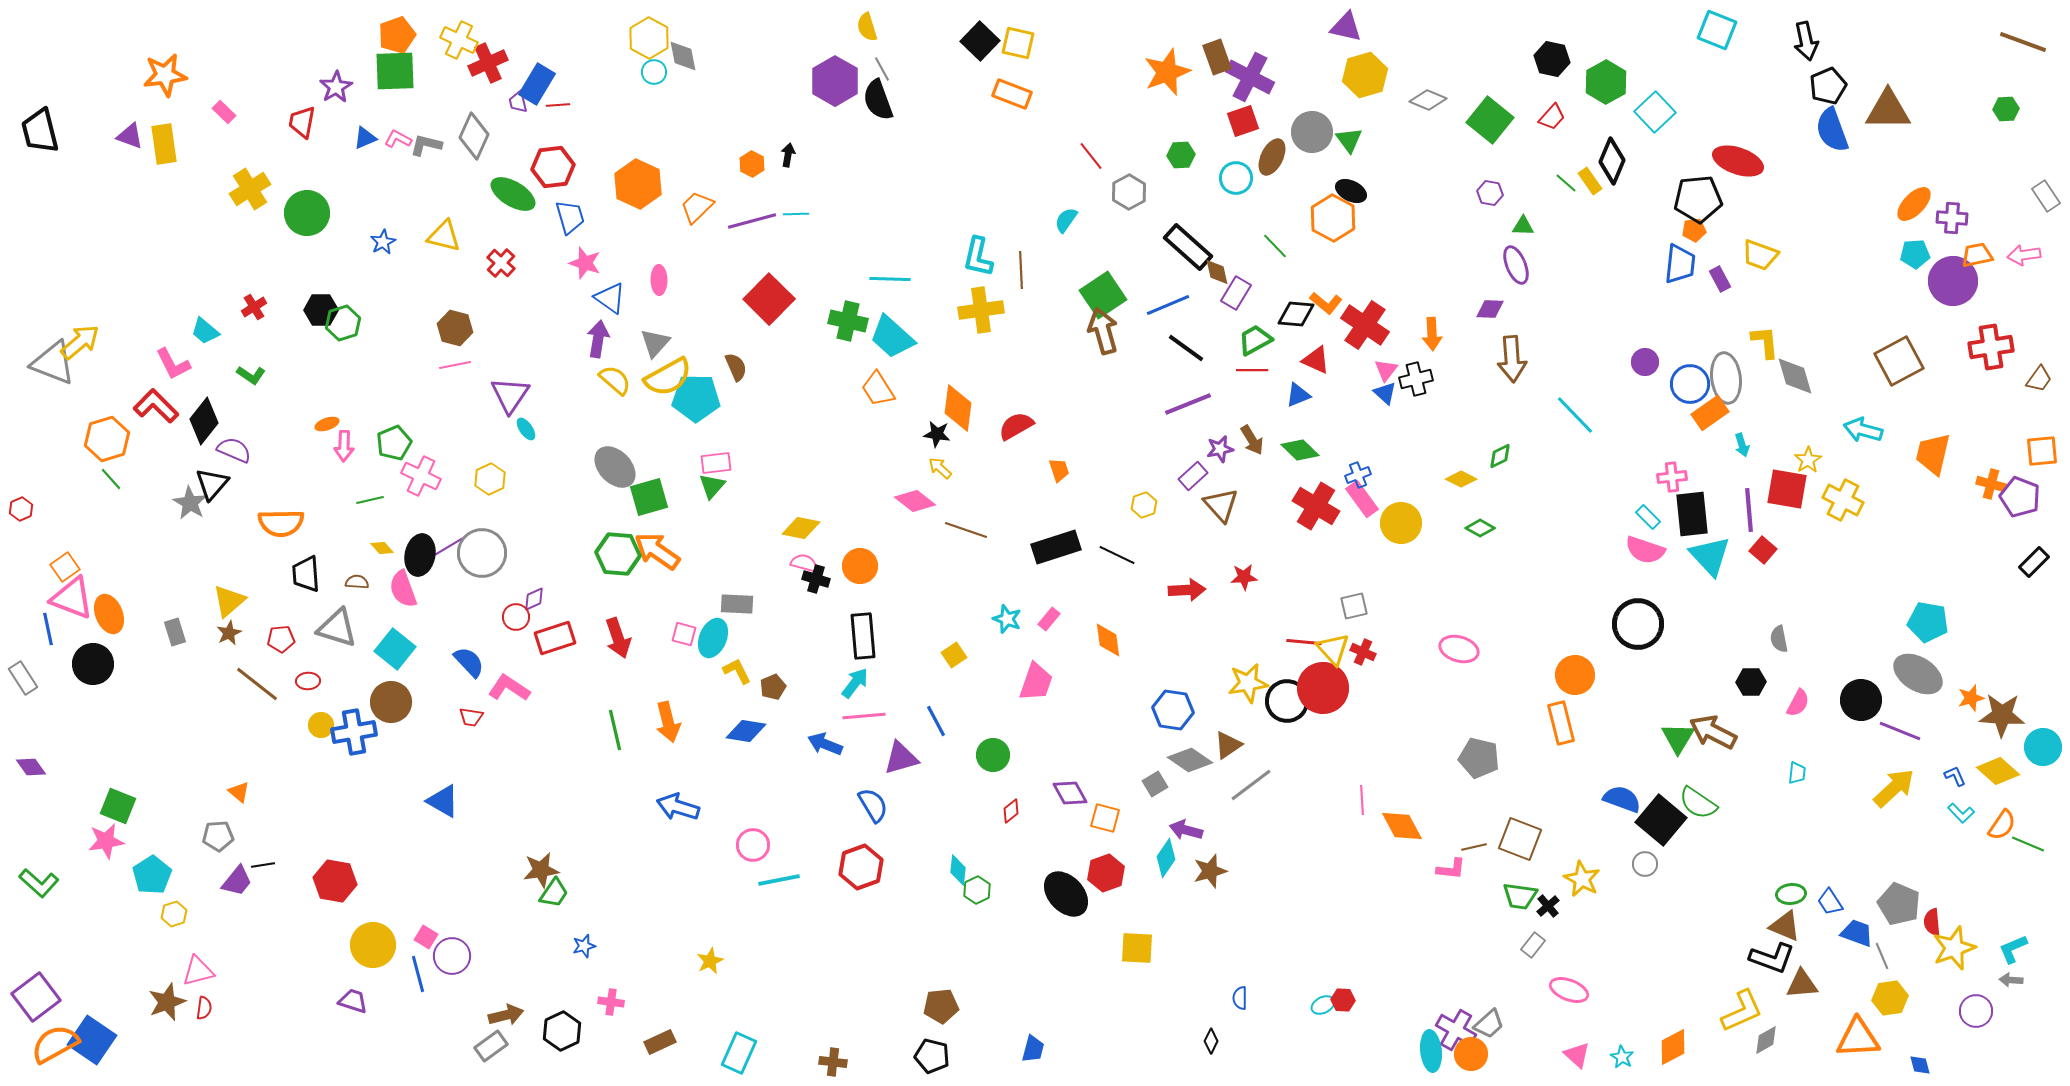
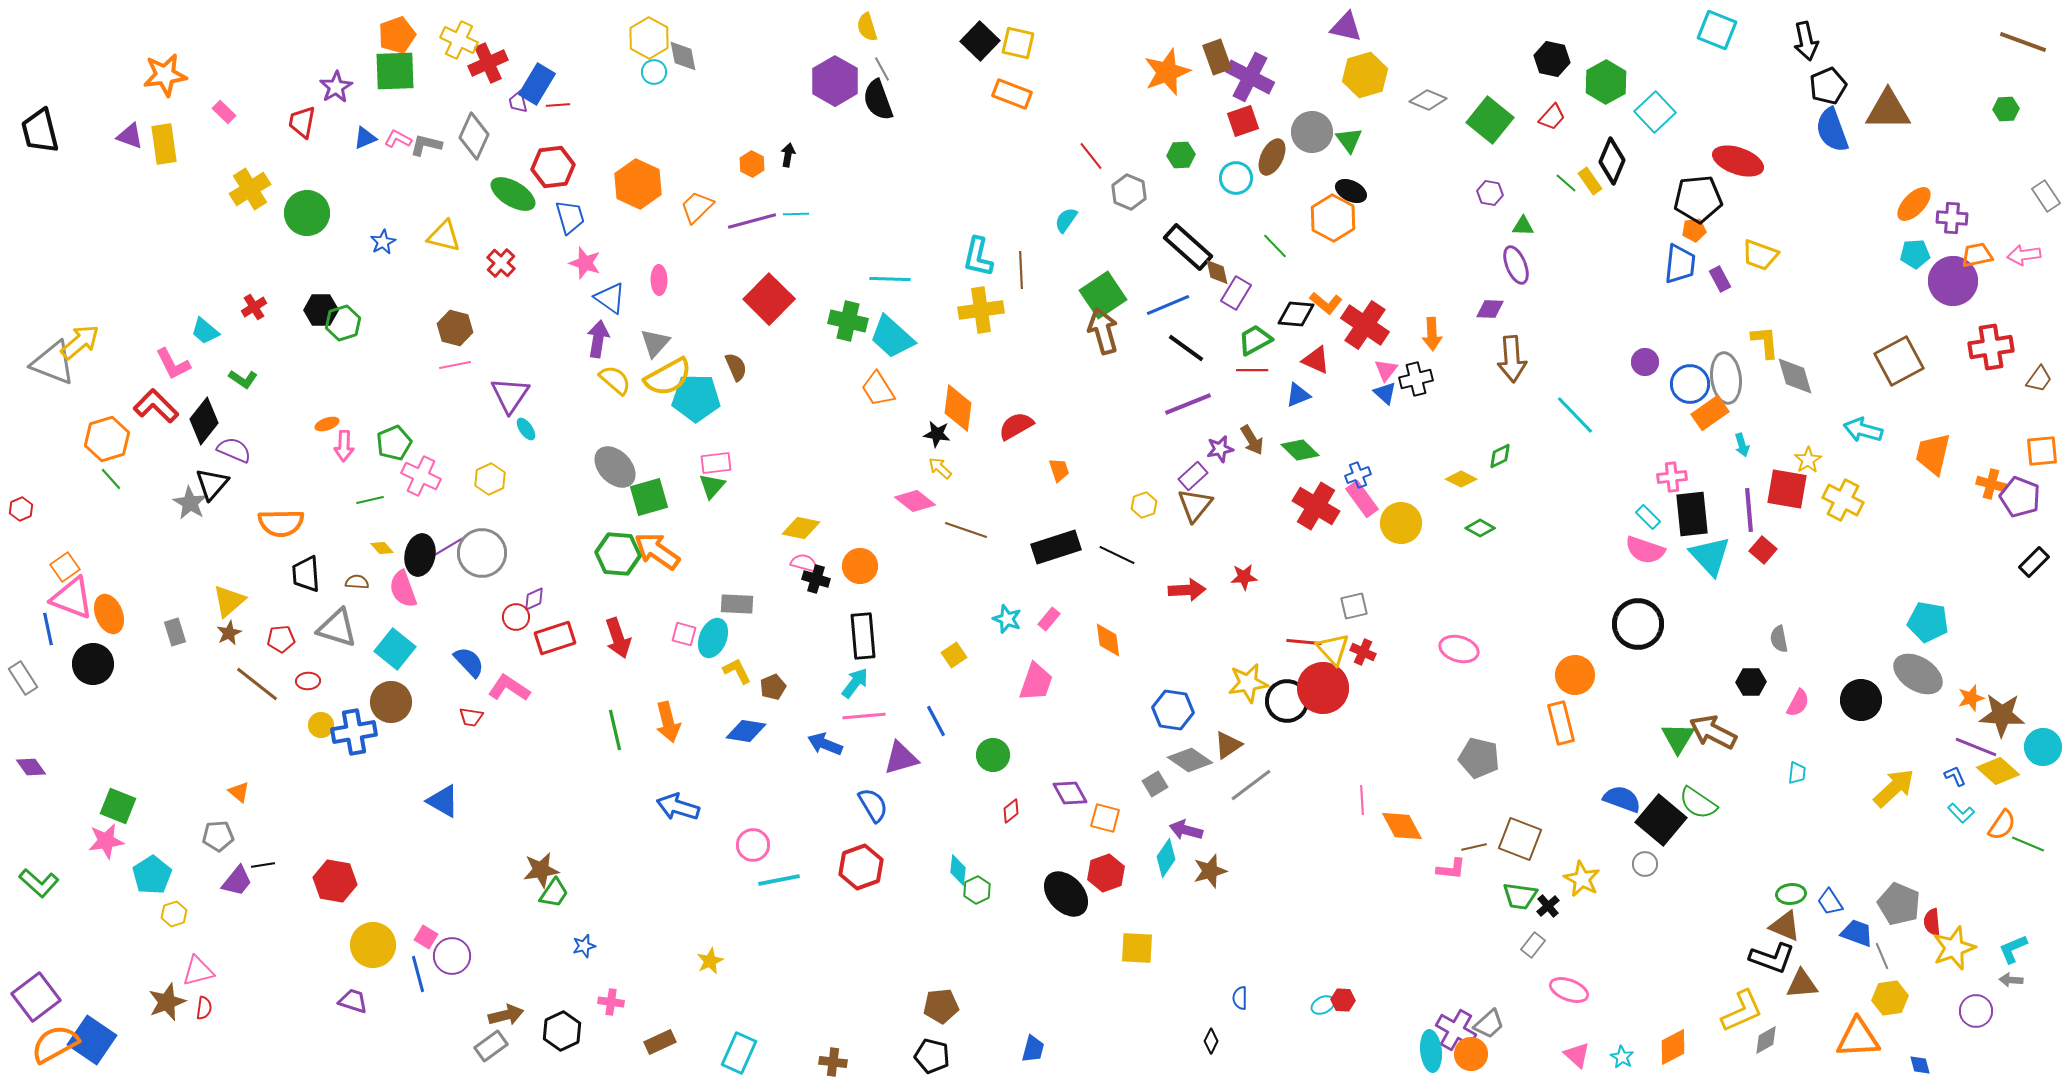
gray hexagon at (1129, 192): rotated 8 degrees counterclockwise
green L-shape at (251, 375): moved 8 px left, 4 px down
brown triangle at (1221, 505): moved 26 px left; rotated 21 degrees clockwise
purple line at (1900, 731): moved 76 px right, 16 px down
